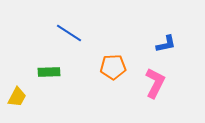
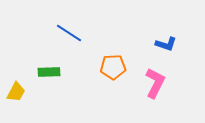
blue L-shape: rotated 30 degrees clockwise
yellow trapezoid: moved 1 px left, 5 px up
